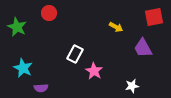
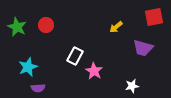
red circle: moved 3 px left, 12 px down
yellow arrow: rotated 112 degrees clockwise
purple trapezoid: rotated 45 degrees counterclockwise
white rectangle: moved 2 px down
cyan star: moved 5 px right, 1 px up; rotated 24 degrees clockwise
purple semicircle: moved 3 px left
